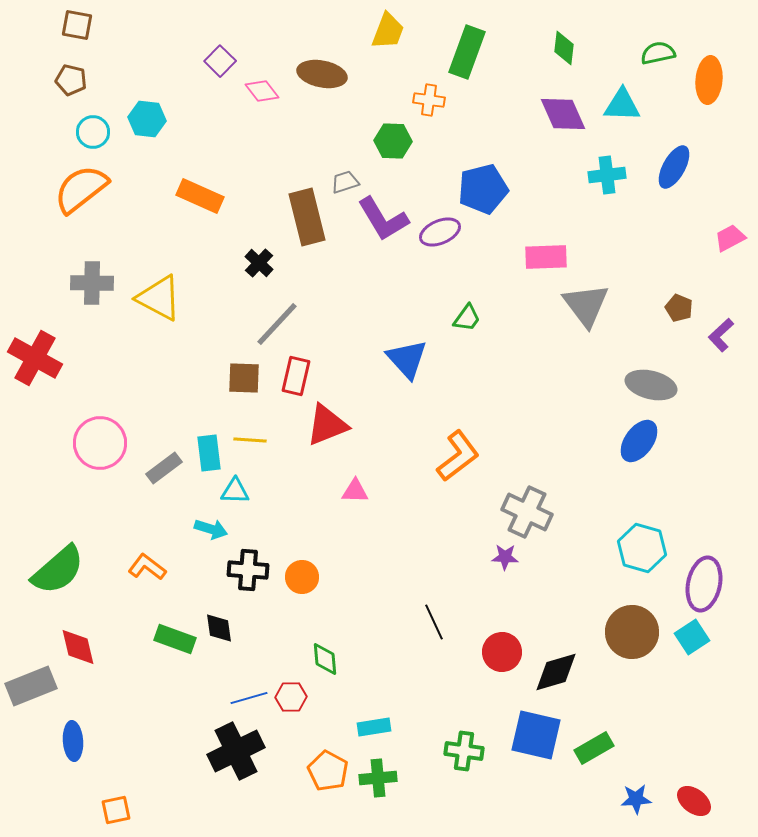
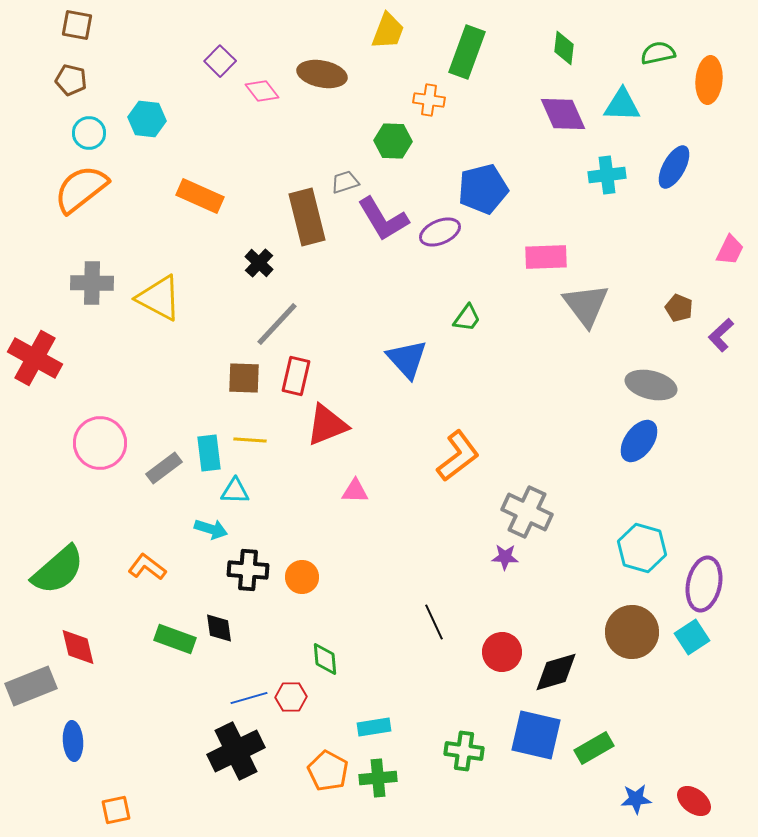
cyan circle at (93, 132): moved 4 px left, 1 px down
pink trapezoid at (730, 238): moved 12 px down; rotated 144 degrees clockwise
